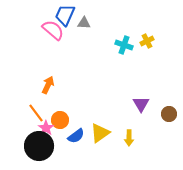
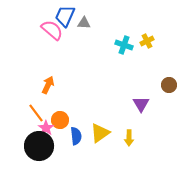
blue trapezoid: moved 1 px down
pink semicircle: moved 1 px left
brown circle: moved 29 px up
blue semicircle: rotated 60 degrees counterclockwise
